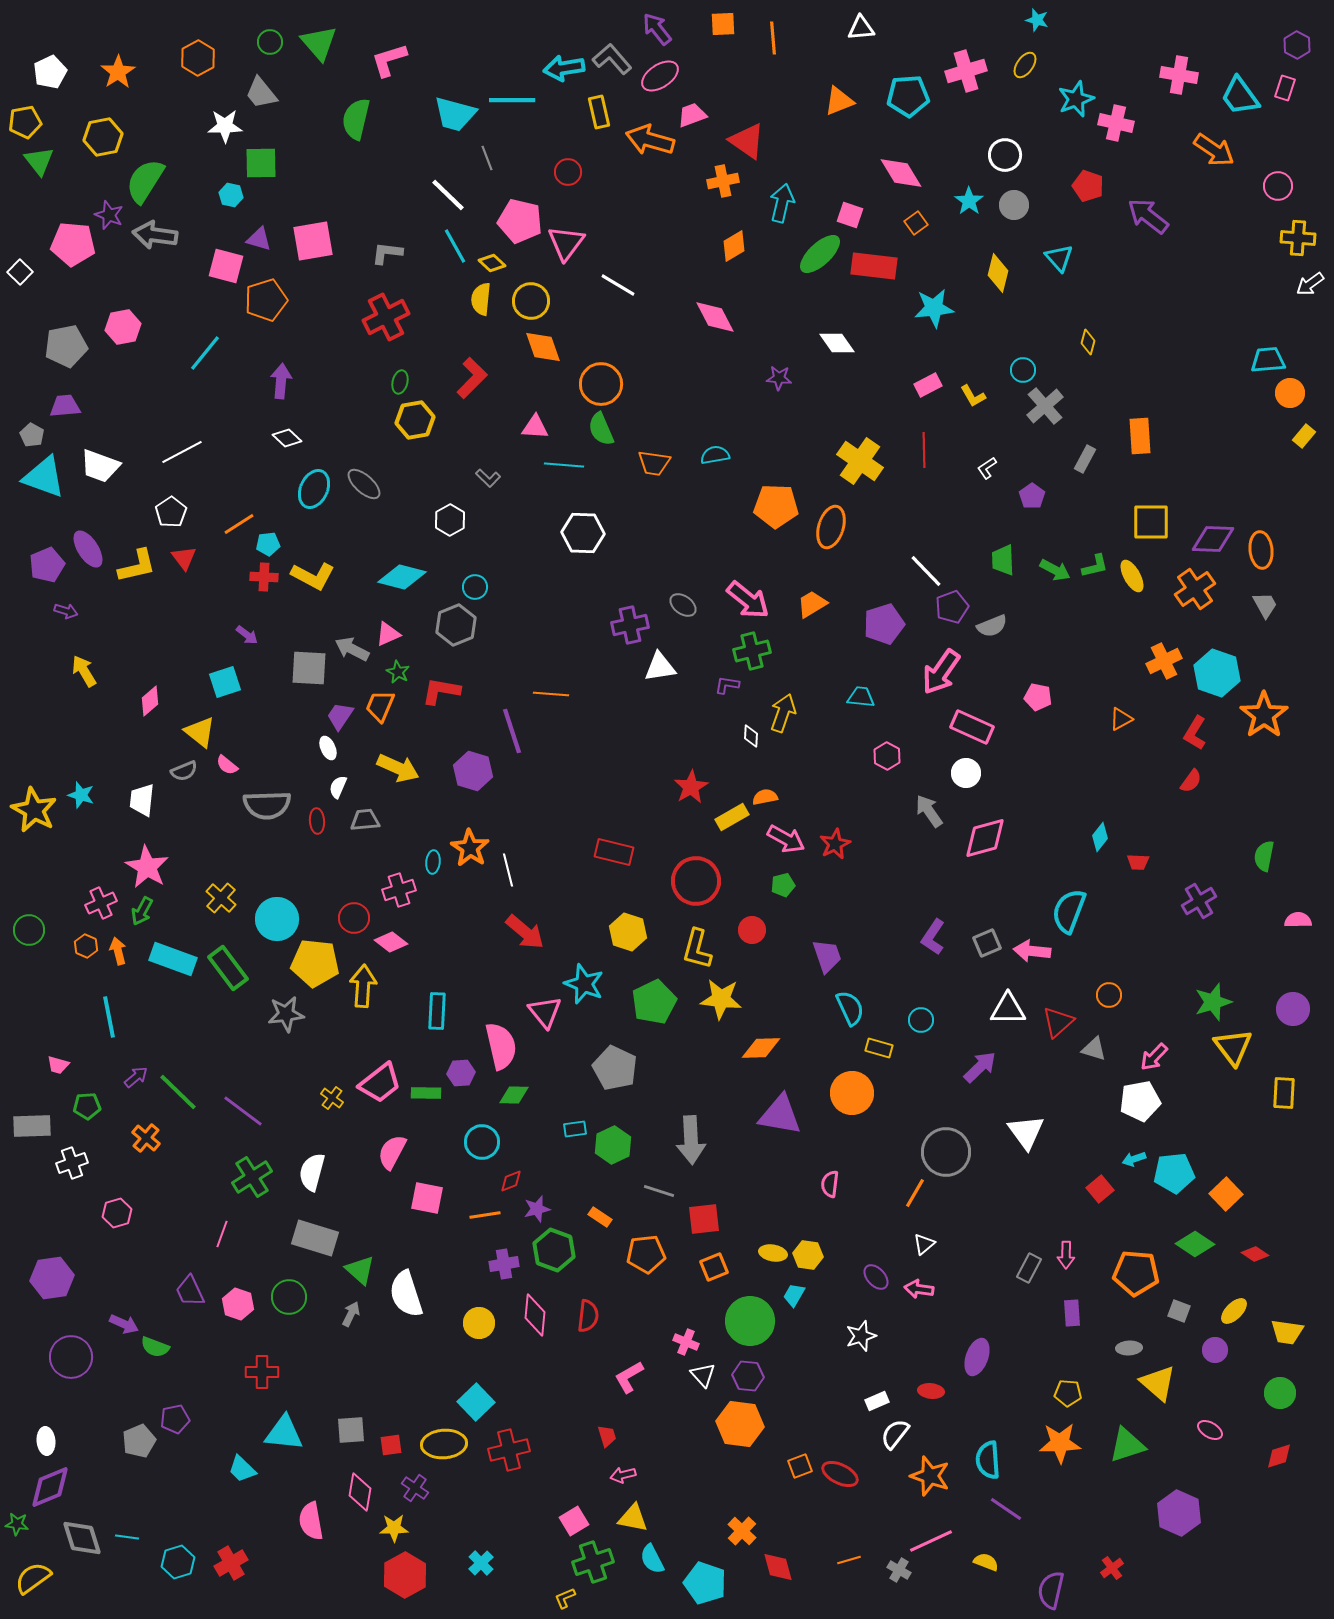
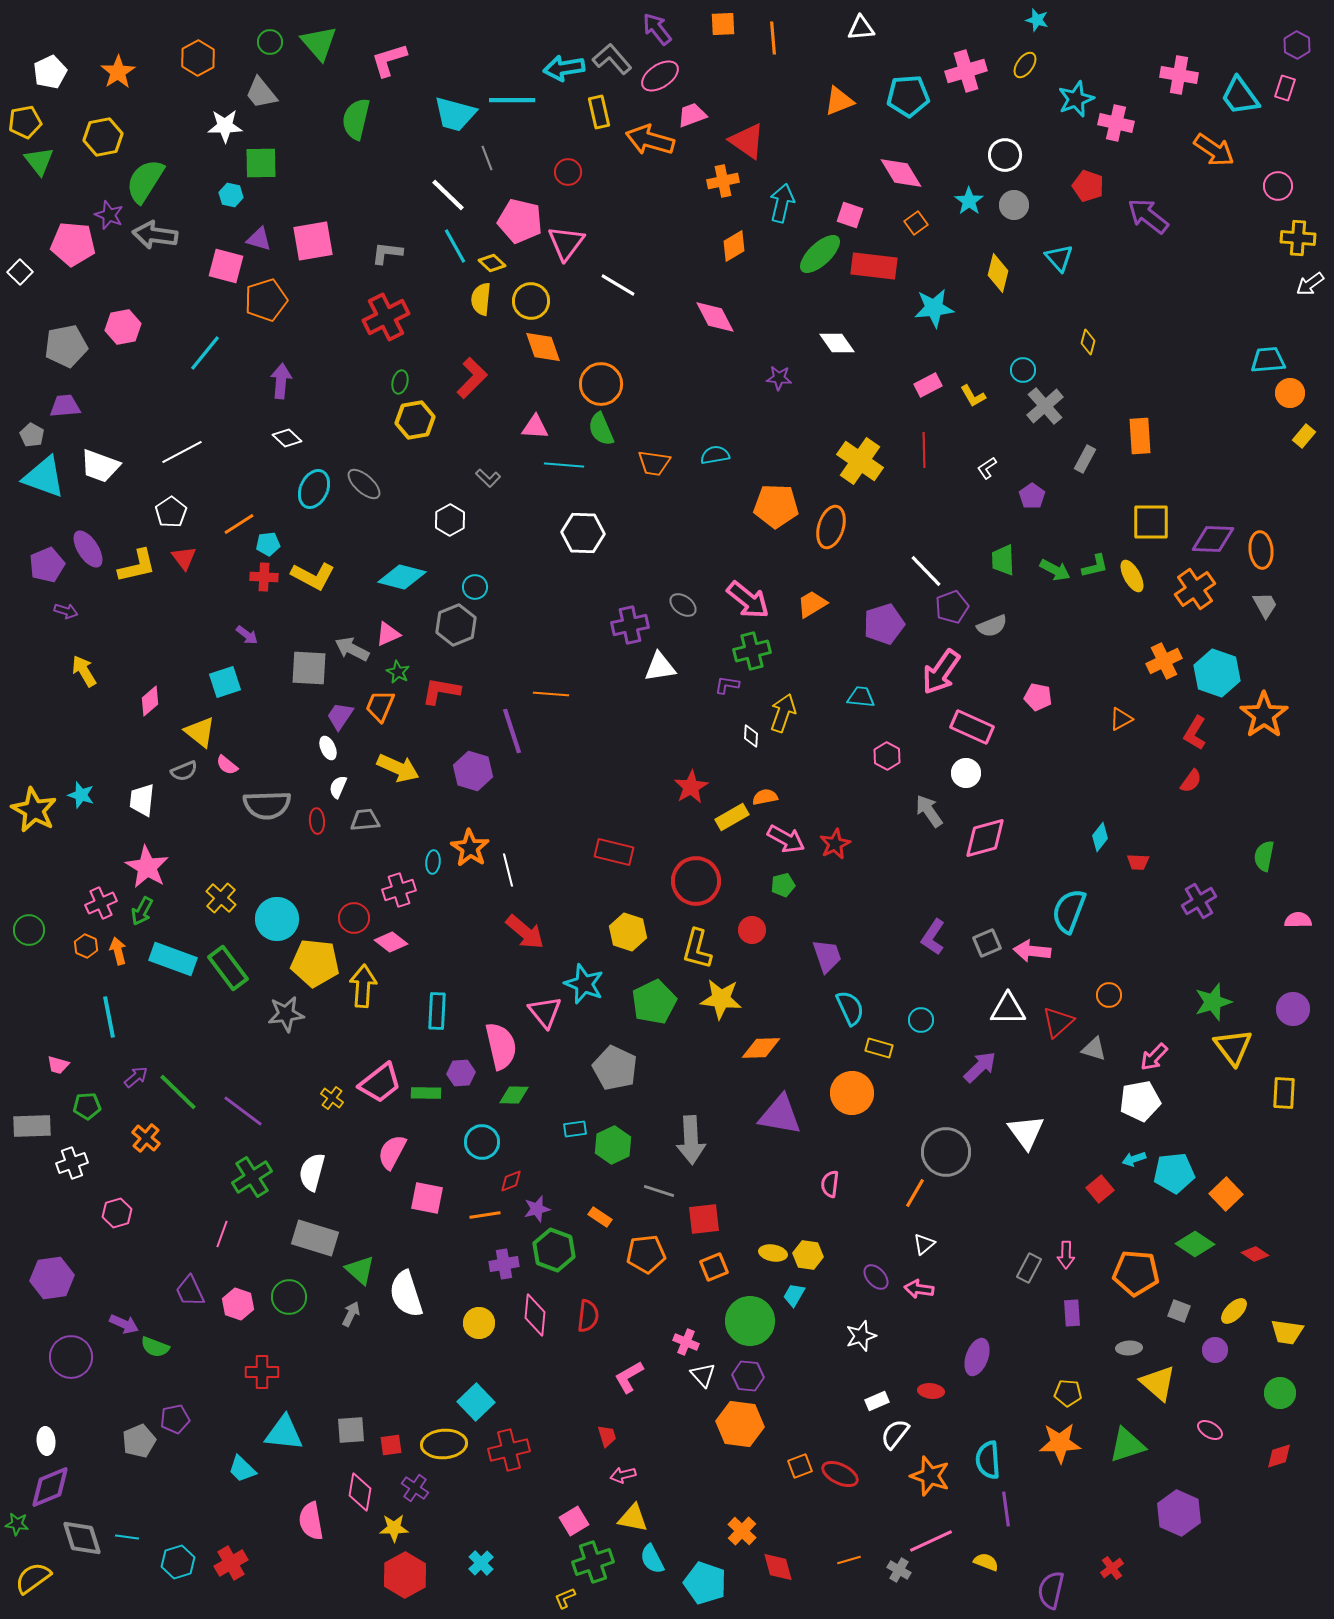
purple line at (1006, 1509): rotated 48 degrees clockwise
